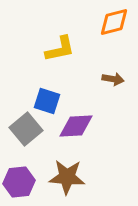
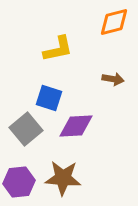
yellow L-shape: moved 2 px left
blue square: moved 2 px right, 3 px up
brown star: moved 4 px left, 1 px down
